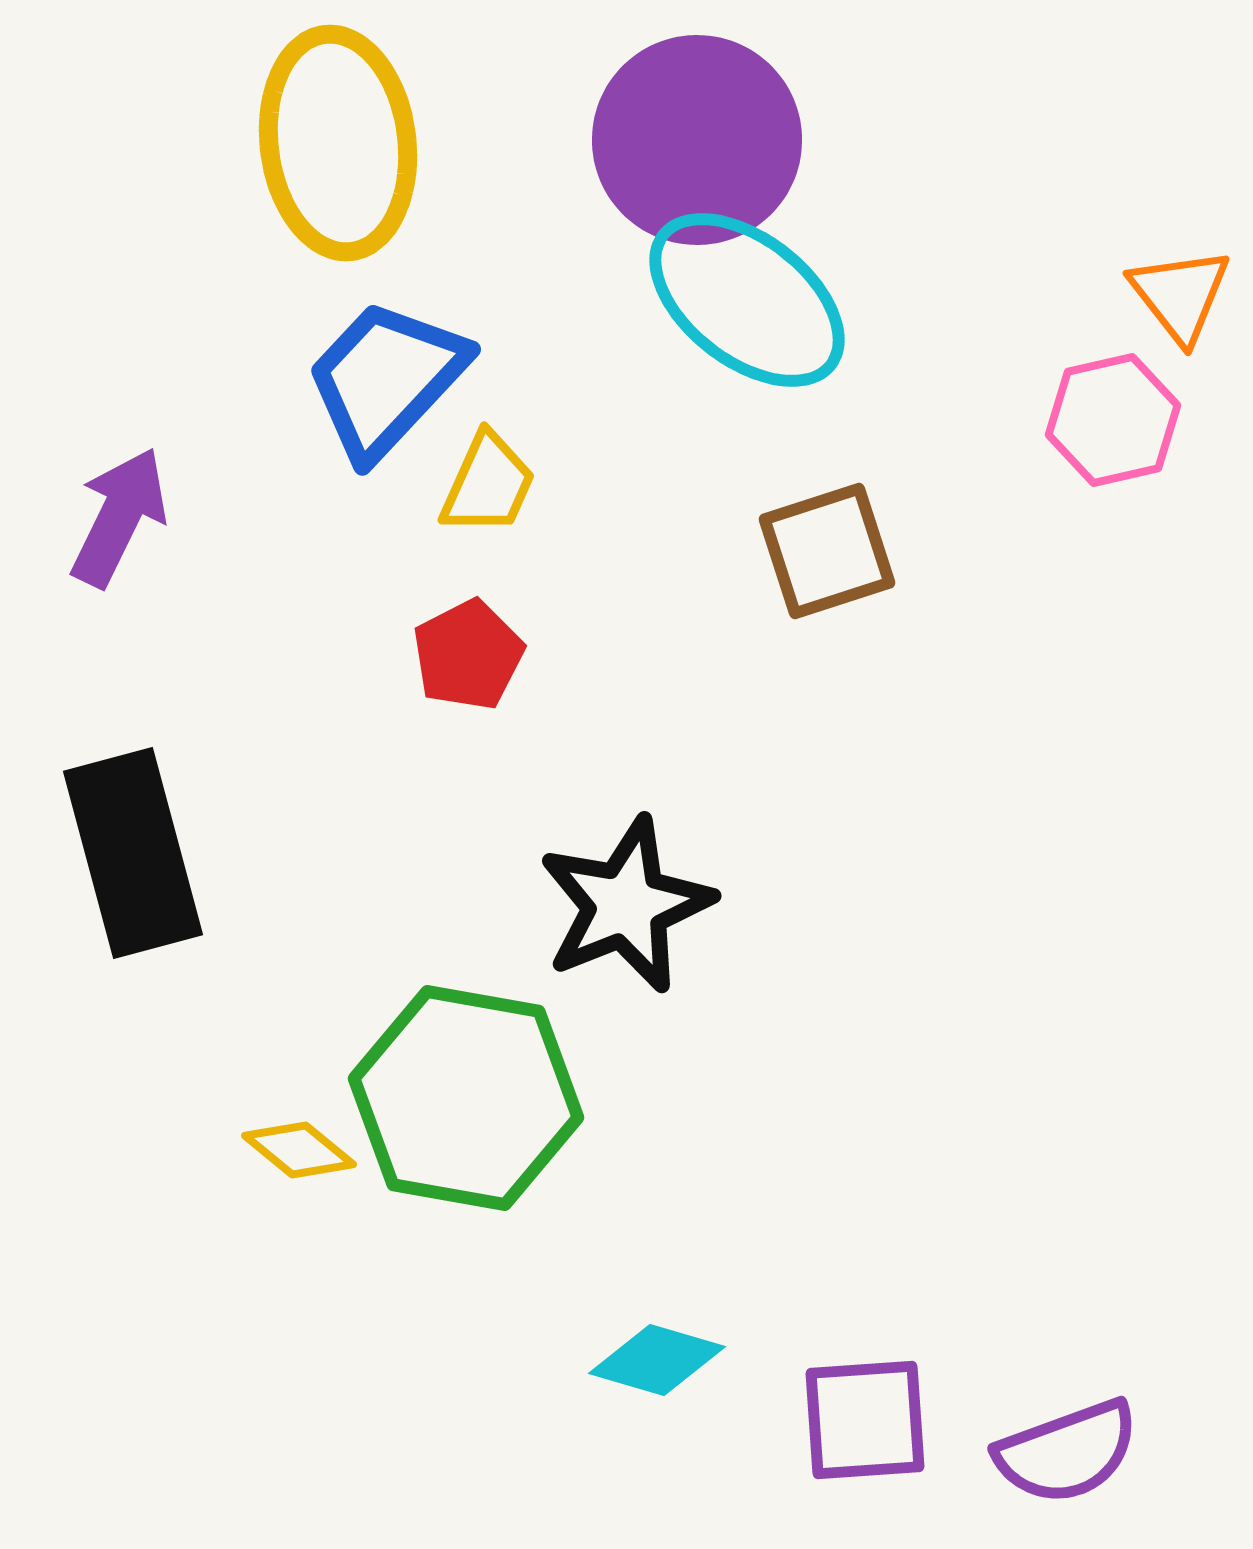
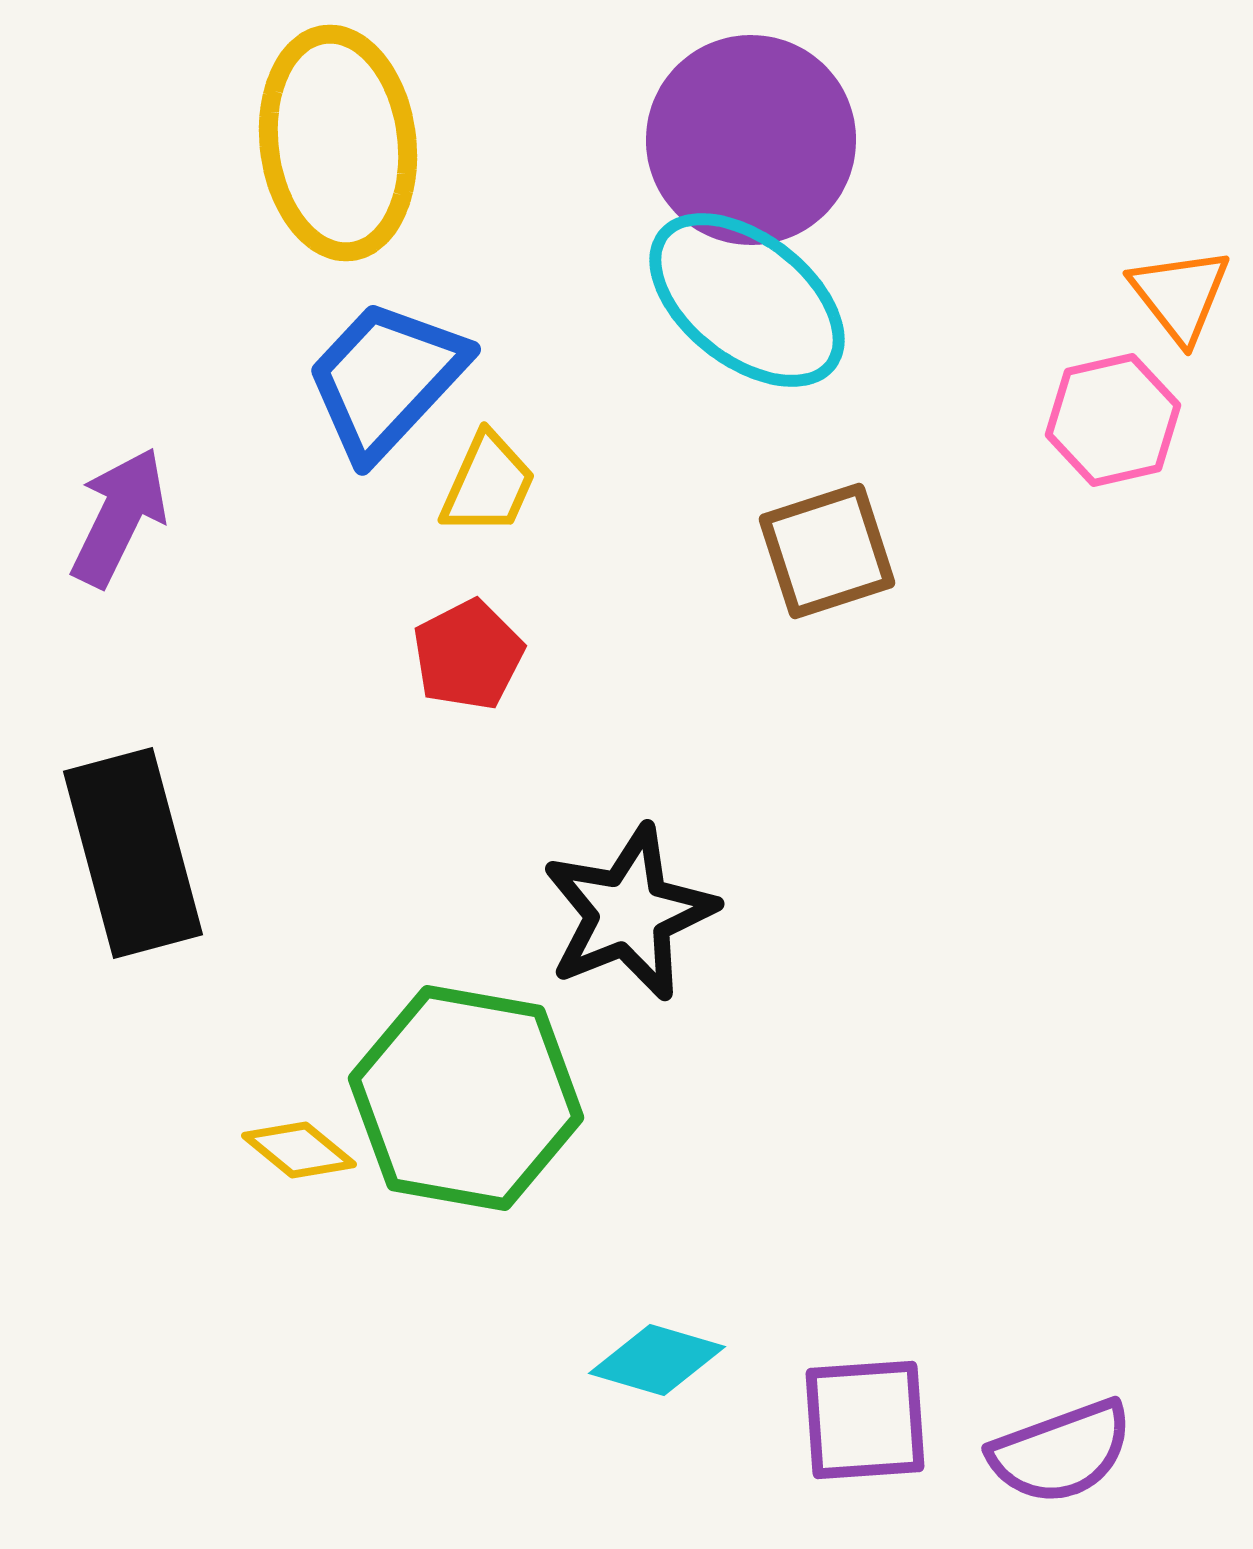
purple circle: moved 54 px right
black star: moved 3 px right, 8 px down
purple semicircle: moved 6 px left
